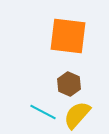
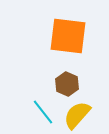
brown hexagon: moved 2 px left
cyan line: rotated 24 degrees clockwise
